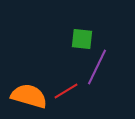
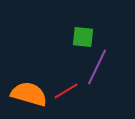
green square: moved 1 px right, 2 px up
orange semicircle: moved 2 px up
